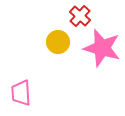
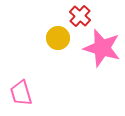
yellow circle: moved 4 px up
pink trapezoid: rotated 12 degrees counterclockwise
